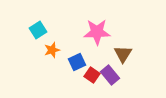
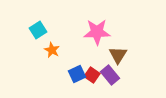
orange star: rotated 28 degrees counterclockwise
brown triangle: moved 5 px left, 1 px down
blue square: moved 12 px down
